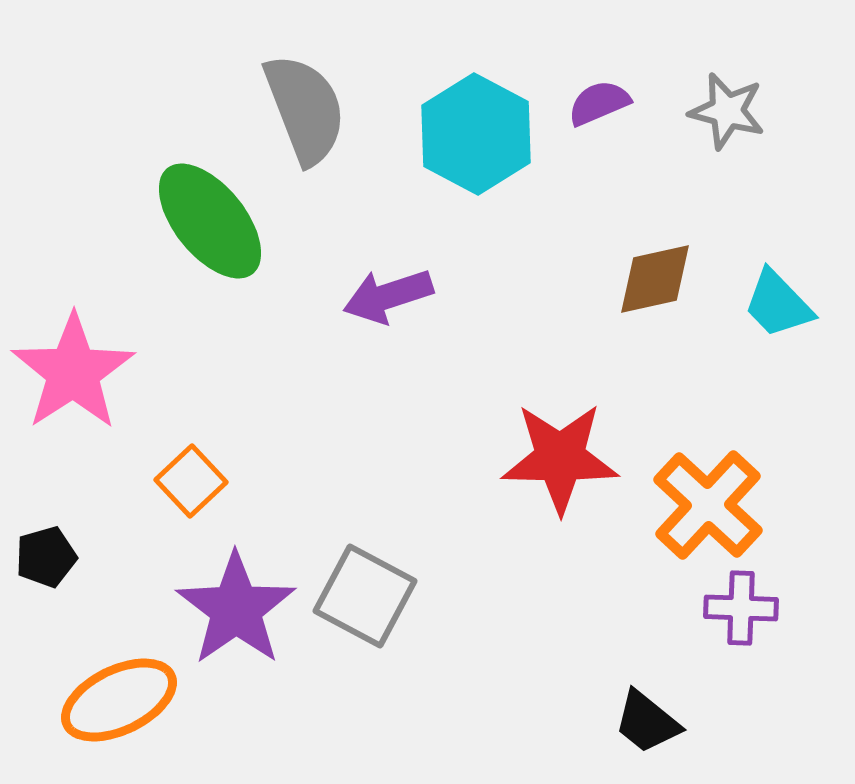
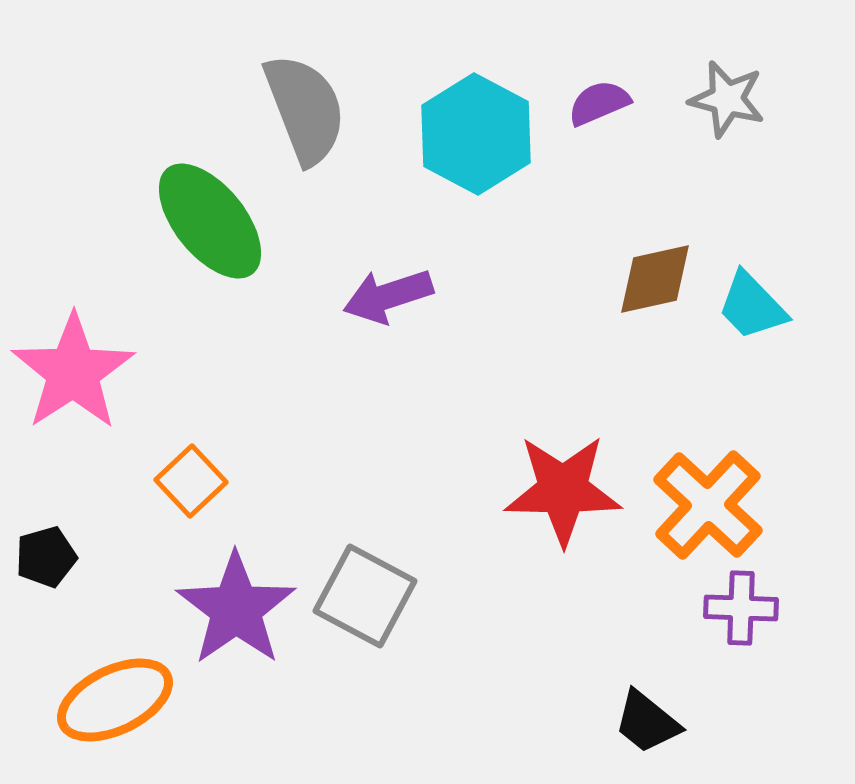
gray star: moved 12 px up
cyan trapezoid: moved 26 px left, 2 px down
red star: moved 3 px right, 32 px down
orange ellipse: moved 4 px left
